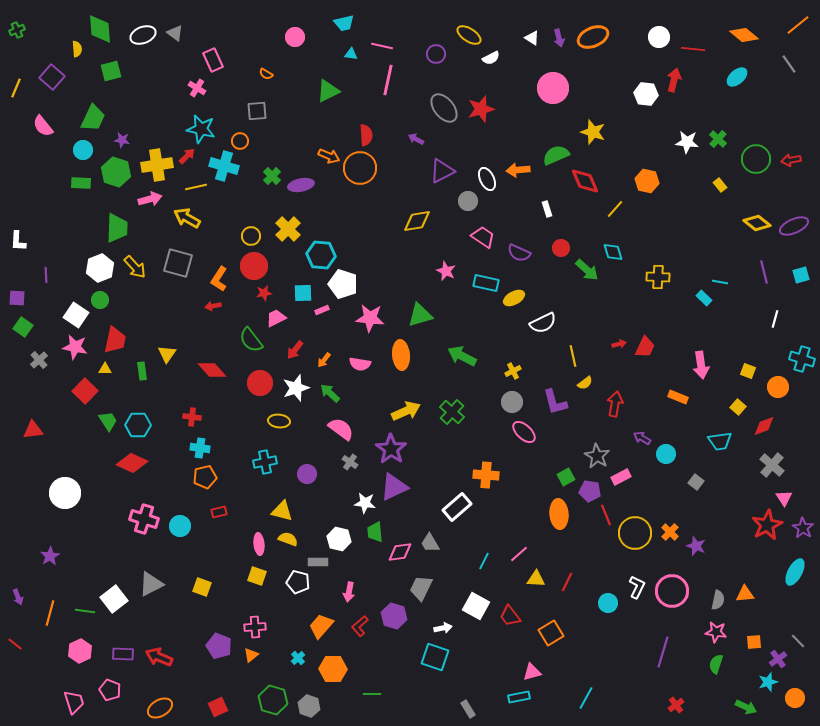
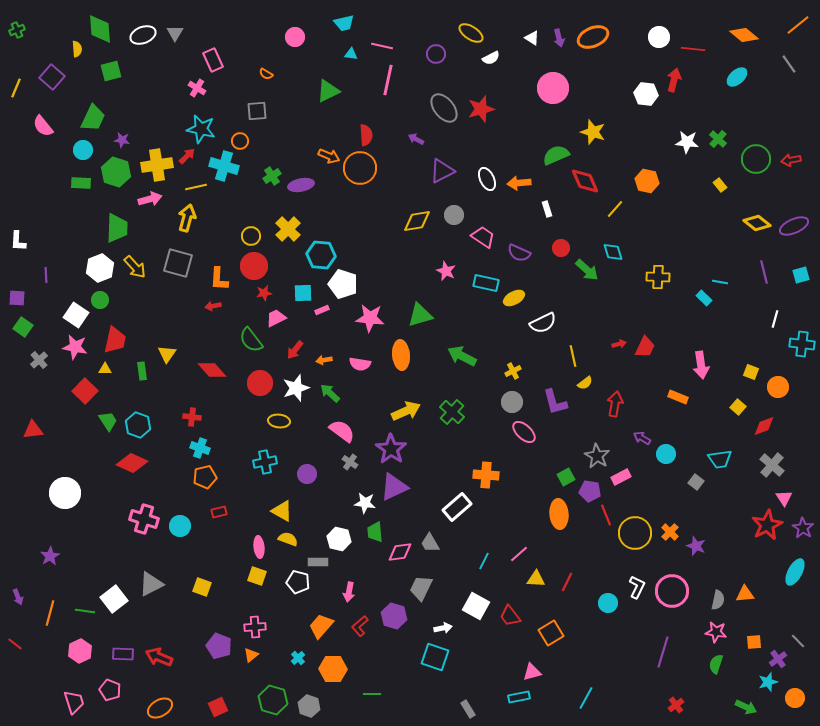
gray triangle at (175, 33): rotated 24 degrees clockwise
yellow ellipse at (469, 35): moved 2 px right, 2 px up
orange arrow at (518, 170): moved 1 px right, 13 px down
green cross at (272, 176): rotated 12 degrees clockwise
gray circle at (468, 201): moved 14 px left, 14 px down
yellow arrow at (187, 218): rotated 76 degrees clockwise
orange L-shape at (219, 279): rotated 30 degrees counterclockwise
cyan cross at (802, 359): moved 15 px up; rotated 10 degrees counterclockwise
orange arrow at (324, 360): rotated 42 degrees clockwise
yellow square at (748, 371): moved 3 px right, 1 px down
cyan hexagon at (138, 425): rotated 20 degrees clockwise
pink semicircle at (341, 429): moved 1 px right, 2 px down
cyan trapezoid at (720, 441): moved 18 px down
cyan cross at (200, 448): rotated 12 degrees clockwise
yellow triangle at (282, 511): rotated 15 degrees clockwise
pink ellipse at (259, 544): moved 3 px down
